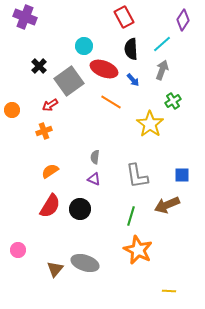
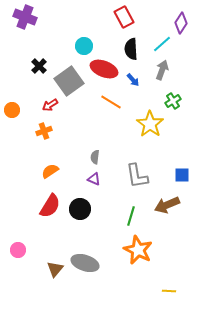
purple diamond: moved 2 px left, 3 px down
